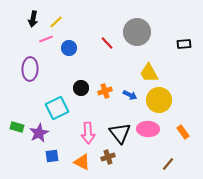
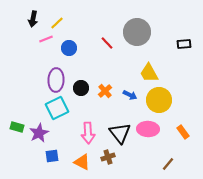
yellow line: moved 1 px right, 1 px down
purple ellipse: moved 26 px right, 11 px down
orange cross: rotated 24 degrees counterclockwise
